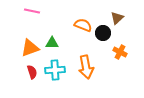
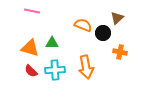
orange triangle: rotated 36 degrees clockwise
orange cross: rotated 16 degrees counterclockwise
red semicircle: moved 1 px left, 1 px up; rotated 152 degrees clockwise
